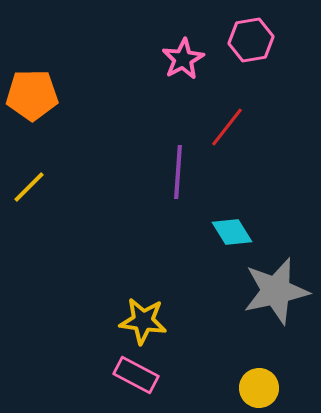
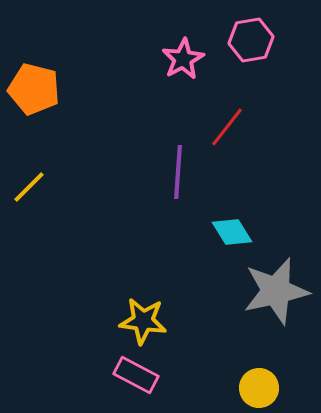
orange pentagon: moved 2 px right, 6 px up; rotated 15 degrees clockwise
